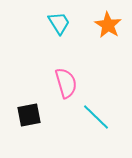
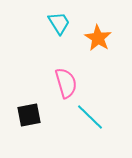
orange star: moved 10 px left, 13 px down
cyan line: moved 6 px left
